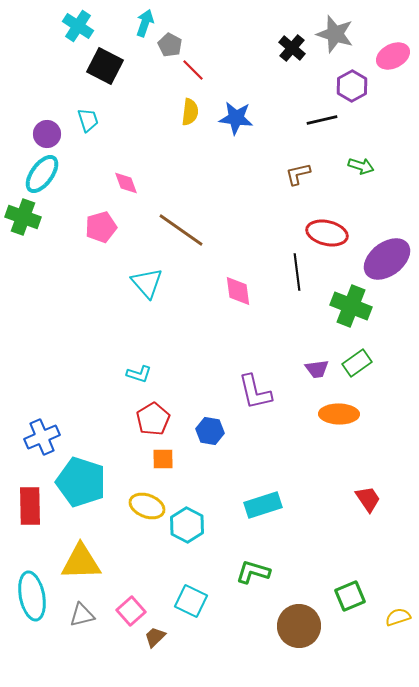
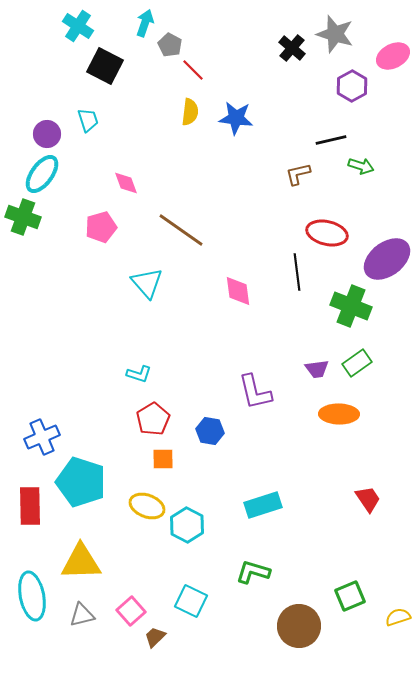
black line at (322, 120): moved 9 px right, 20 px down
